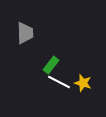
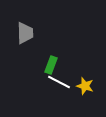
green rectangle: rotated 18 degrees counterclockwise
yellow star: moved 2 px right, 3 px down
